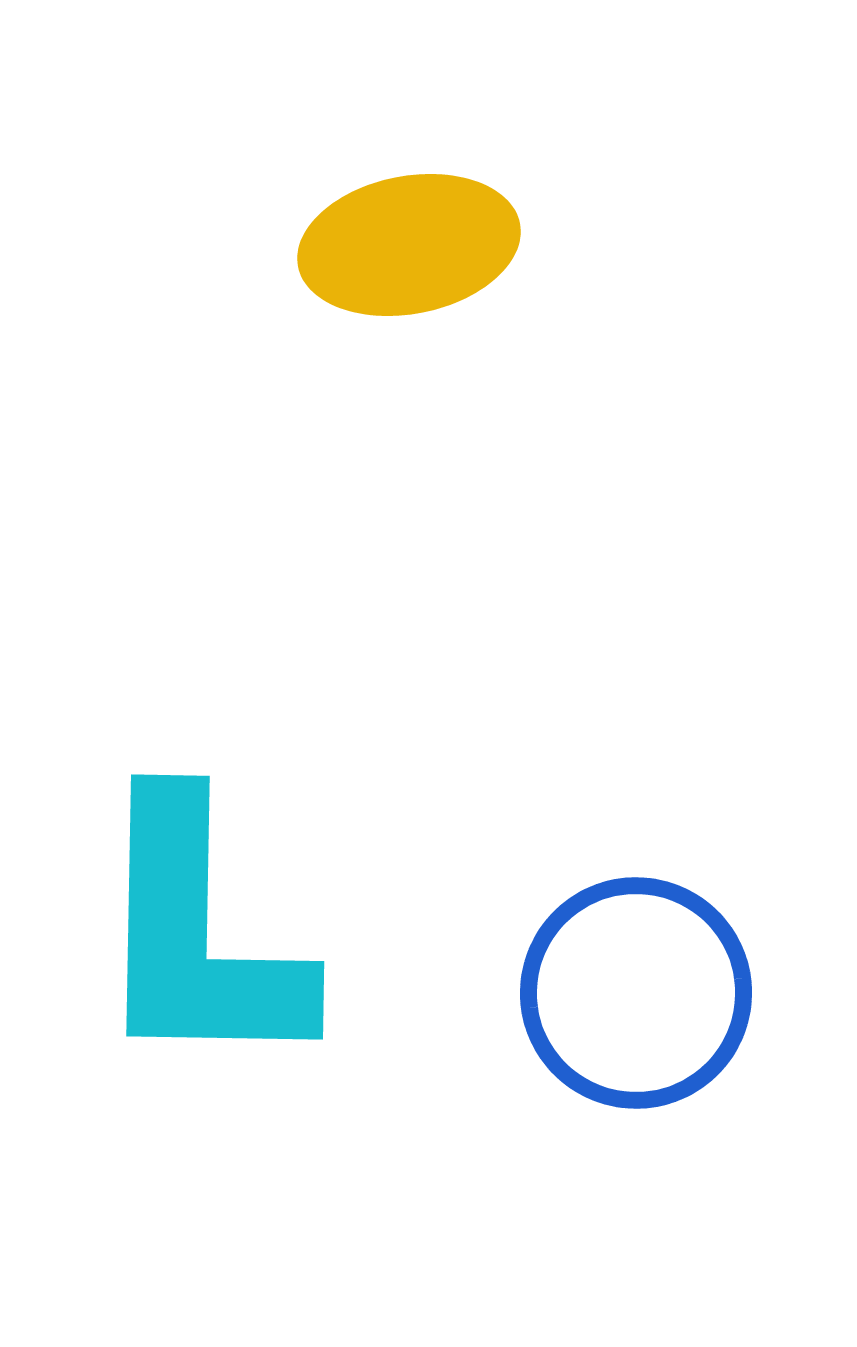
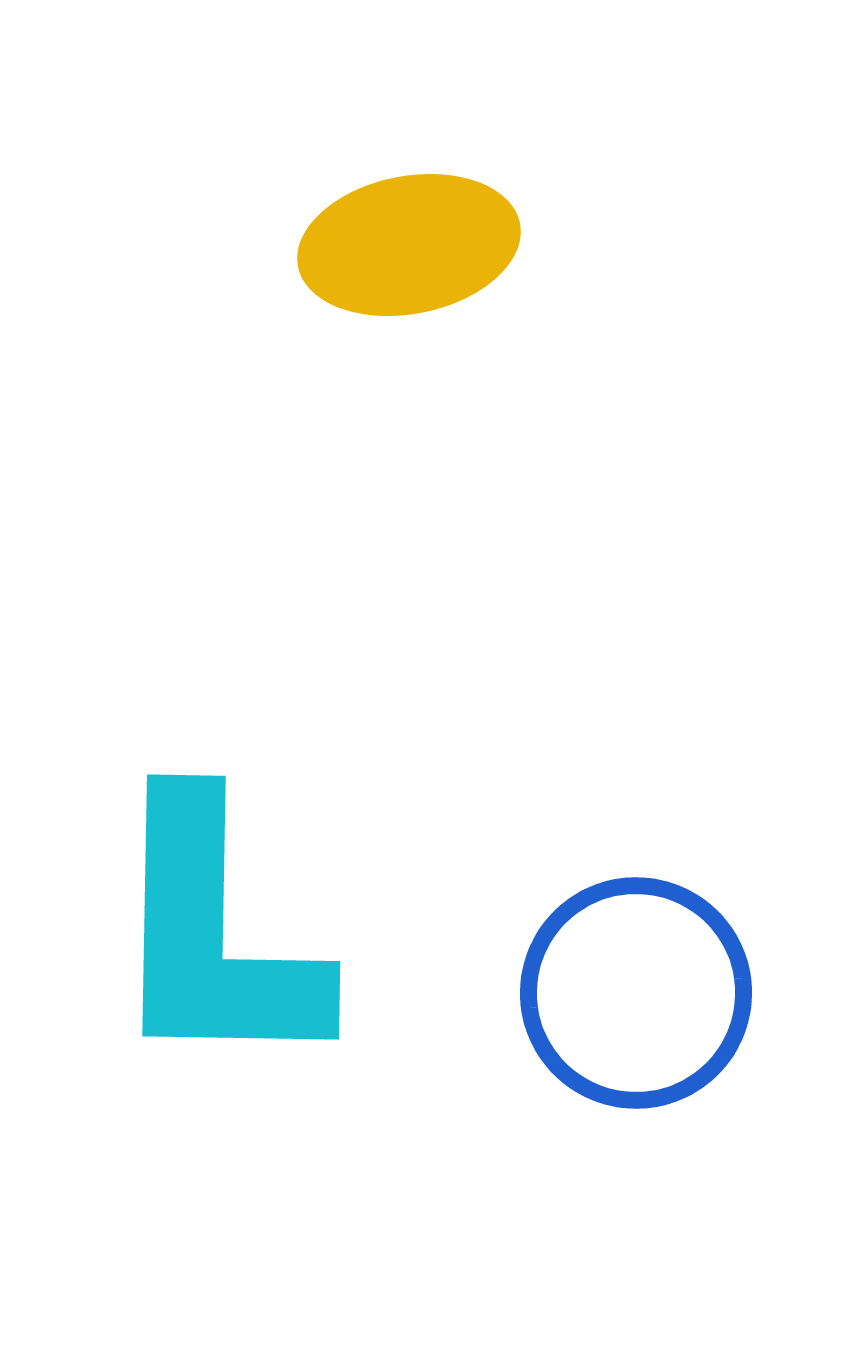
cyan L-shape: moved 16 px right
